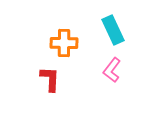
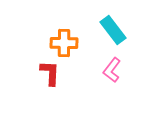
cyan rectangle: rotated 12 degrees counterclockwise
red L-shape: moved 6 px up
